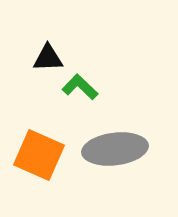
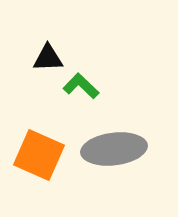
green L-shape: moved 1 px right, 1 px up
gray ellipse: moved 1 px left
